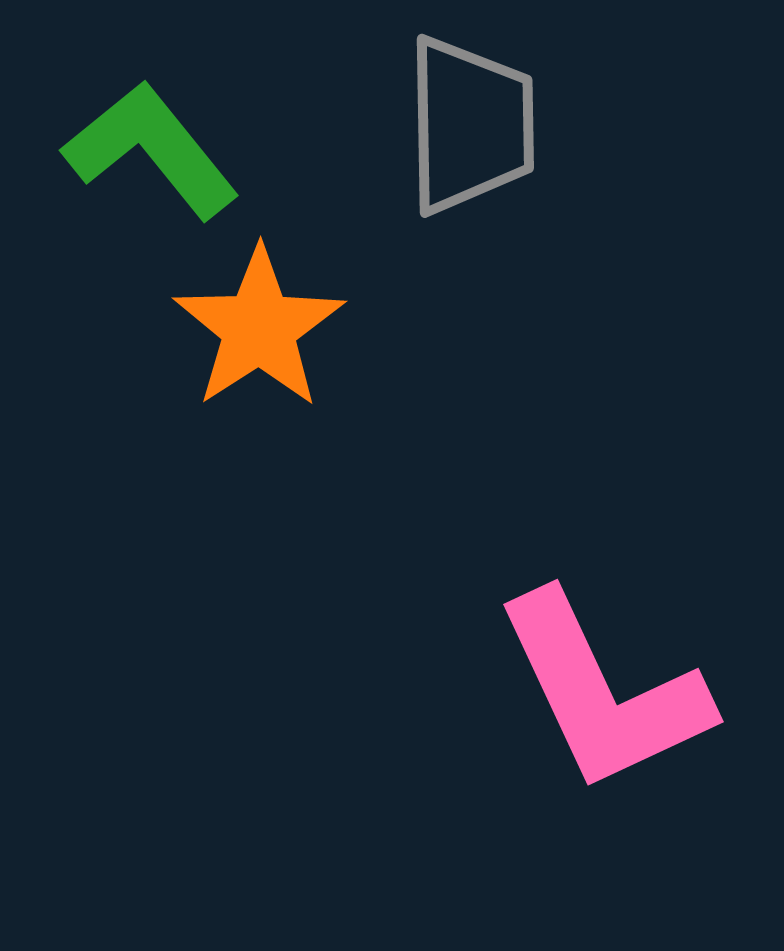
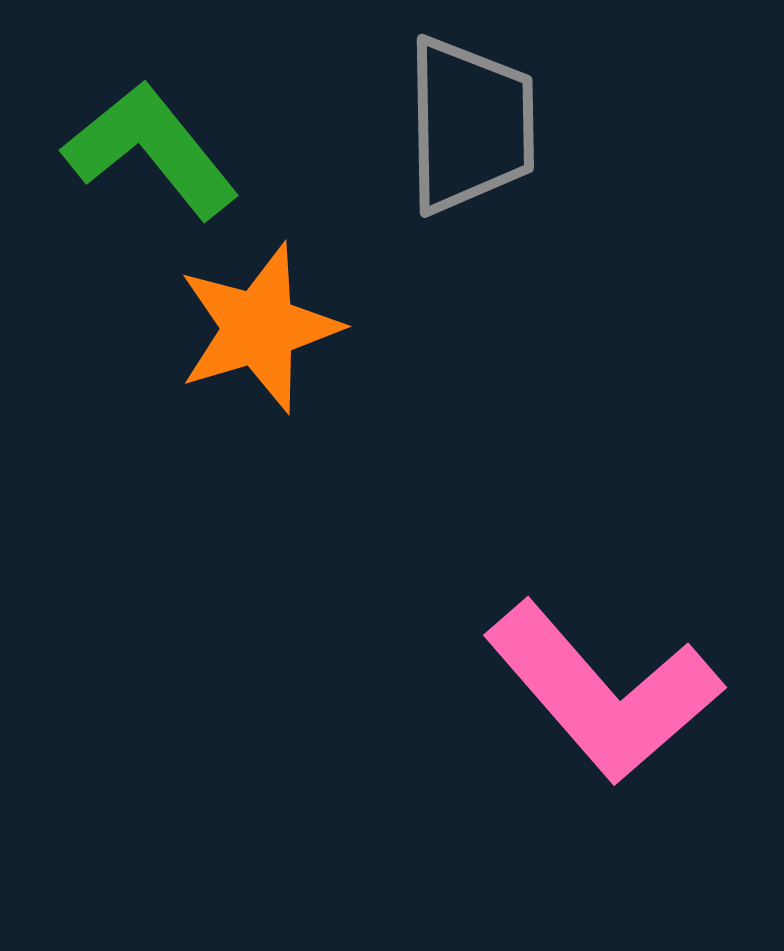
orange star: rotated 16 degrees clockwise
pink L-shape: rotated 16 degrees counterclockwise
